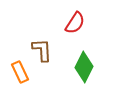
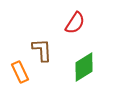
green diamond: rotated 32 degrees clockwise
